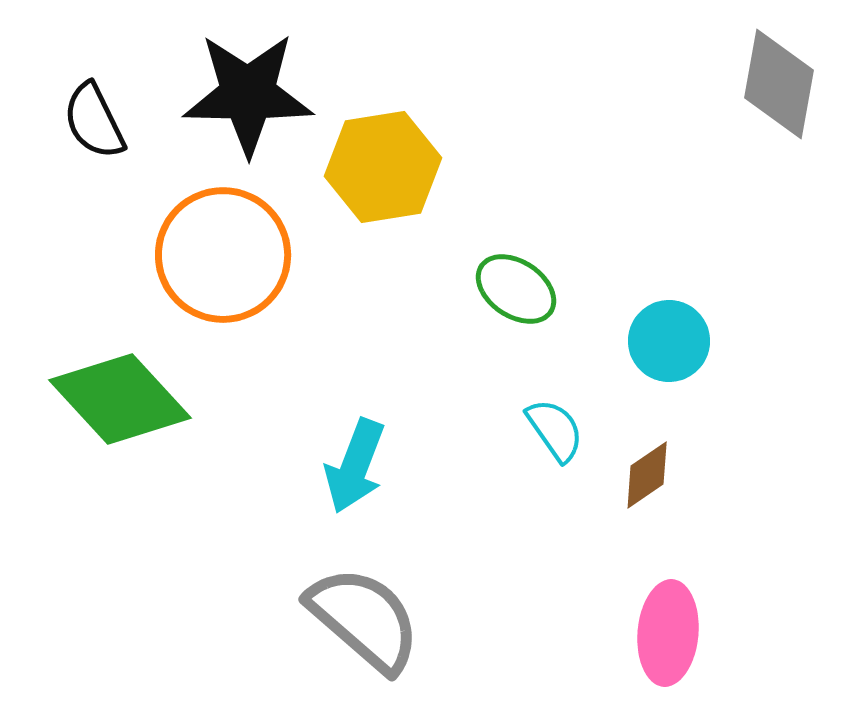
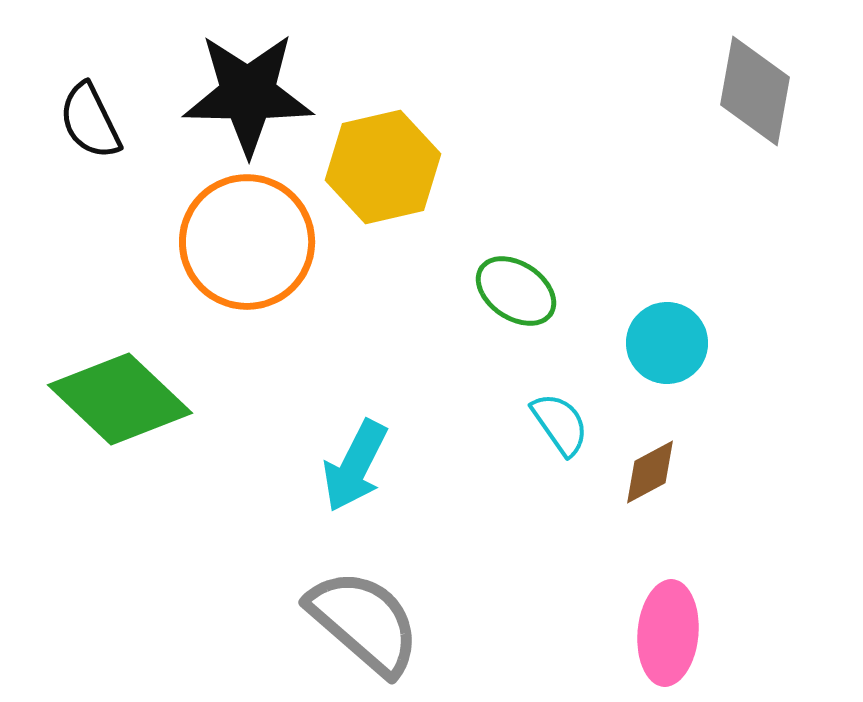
gray diamond: moved 24 px left, 7 px down
black semicircle: moved 4 px left
yellow hexagon: rotated 4 degrees counterclockwise
orange circle: moved 24 px right, 13 px up
green ellipse: moved 2 px down
cyan circle: moved 2 px left, 2 px down
green diamond: rotated 4 degrees counterclockwise
cyan semicircle: moved 5 px right, 6 px up
cyan arrow: rotated 6 degrees clockwise
brown diamond: moved 3 px right, 3 px up; rotated 6 degrees clockwise
gray semicircle: moved 3 px down
